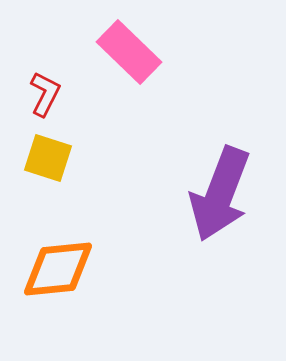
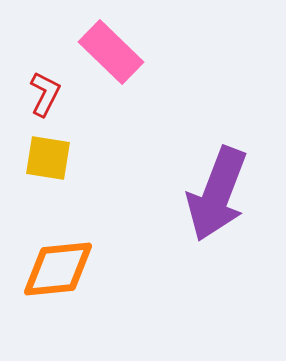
pink rectangle: moved 18 px left
yellow square: rotated 9 degrees counterclockwise
purple arrow: moved 3 px left
